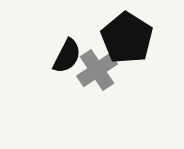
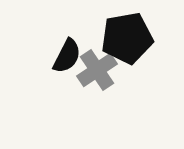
black pentagon: rotated 30 degrees clockwise
